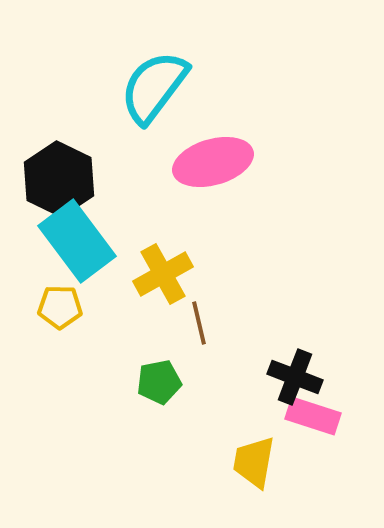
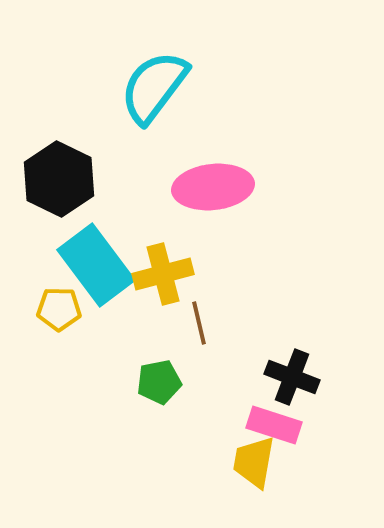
pink ellipse: moved 25 px down; rotated 10 degrees clockwise
cyan rectangle: moved 19 px right, 24 px down
yellow cross: rotated 14 degrees clockwise
yellow pentagon: moved 1 px left, 2 px down
black cross: moved 3 px left
pink rectangle: moved 39 px left, 9 px down
